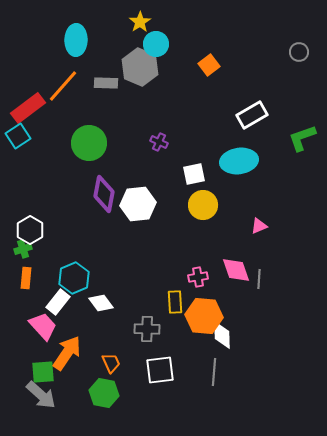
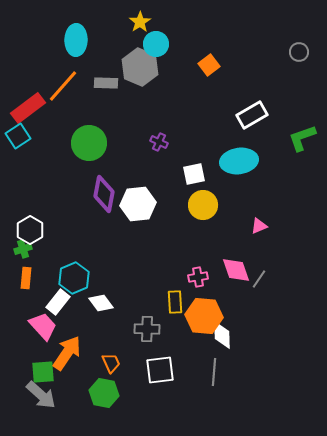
gray line at (259, 279): rotated 30 degrees clockwise
